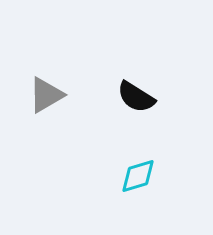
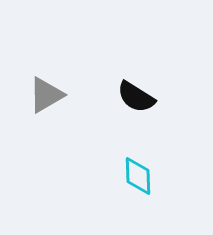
cyan diamond: rotated 75 degrees counterclockwise
